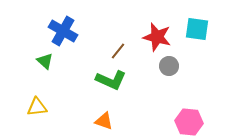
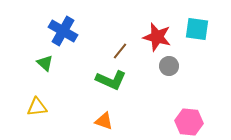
brown line: moved 2 px right
green triangle: moved 2 px down
